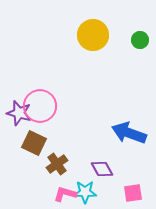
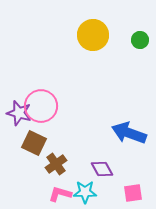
pink circle: moved 1 px right
brown cross: moved 1 px left
pink L-shape: moved 5 px left
